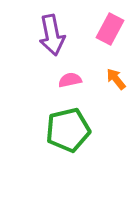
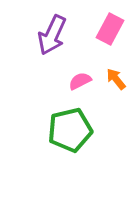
purple arrow: rotated 36 degrees clockwise
pink semicircle: moved 10 px right, 1 px down; rotated 15 degrees counterclockwise
green pentagon: moved 2 px right
